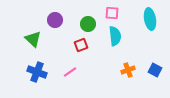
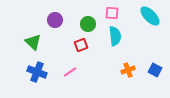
cyan ellipse: moved 3 px up; rotated 35 degrees counterclockwise
green triangle: moved 3 px down
